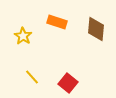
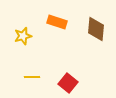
yellow star: rotated 24 degrees clockwise
yellow line: rotated 49 degrees counterclockwise
